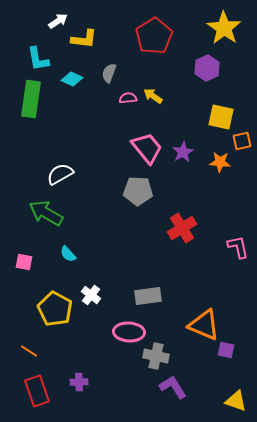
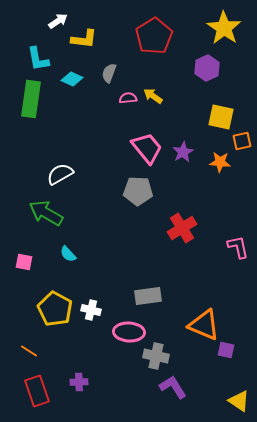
white cross: moved 15 px down; rotated 24 degrees counterclockwise
yellow triangle: moved 3 px right; rotated 15 degrees clockwise
